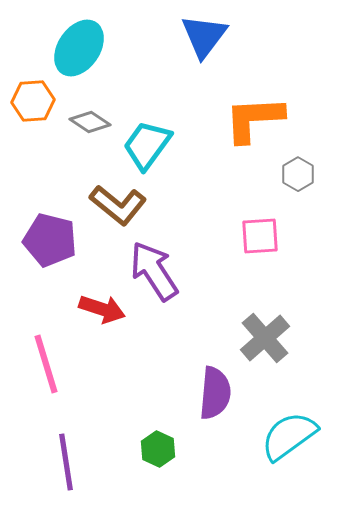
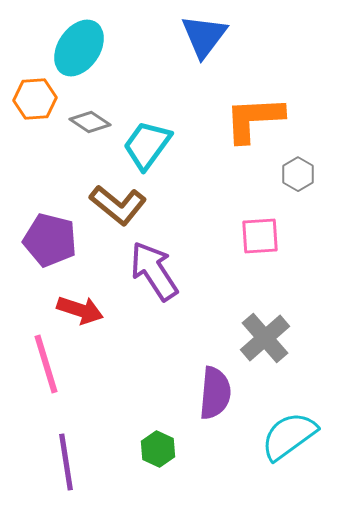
orange hexagon: moved 2 px right, 2 px up
red arrow: moved 22 px left, 1 px down
